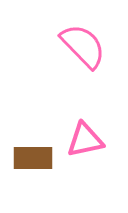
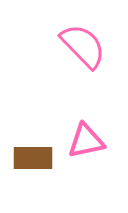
pink triangle: moved 1 px right, 1 px down
